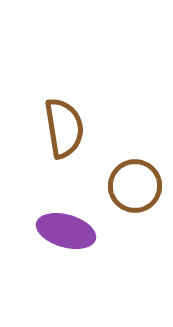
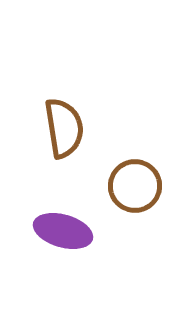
purple ellipse: moved 3 px left
